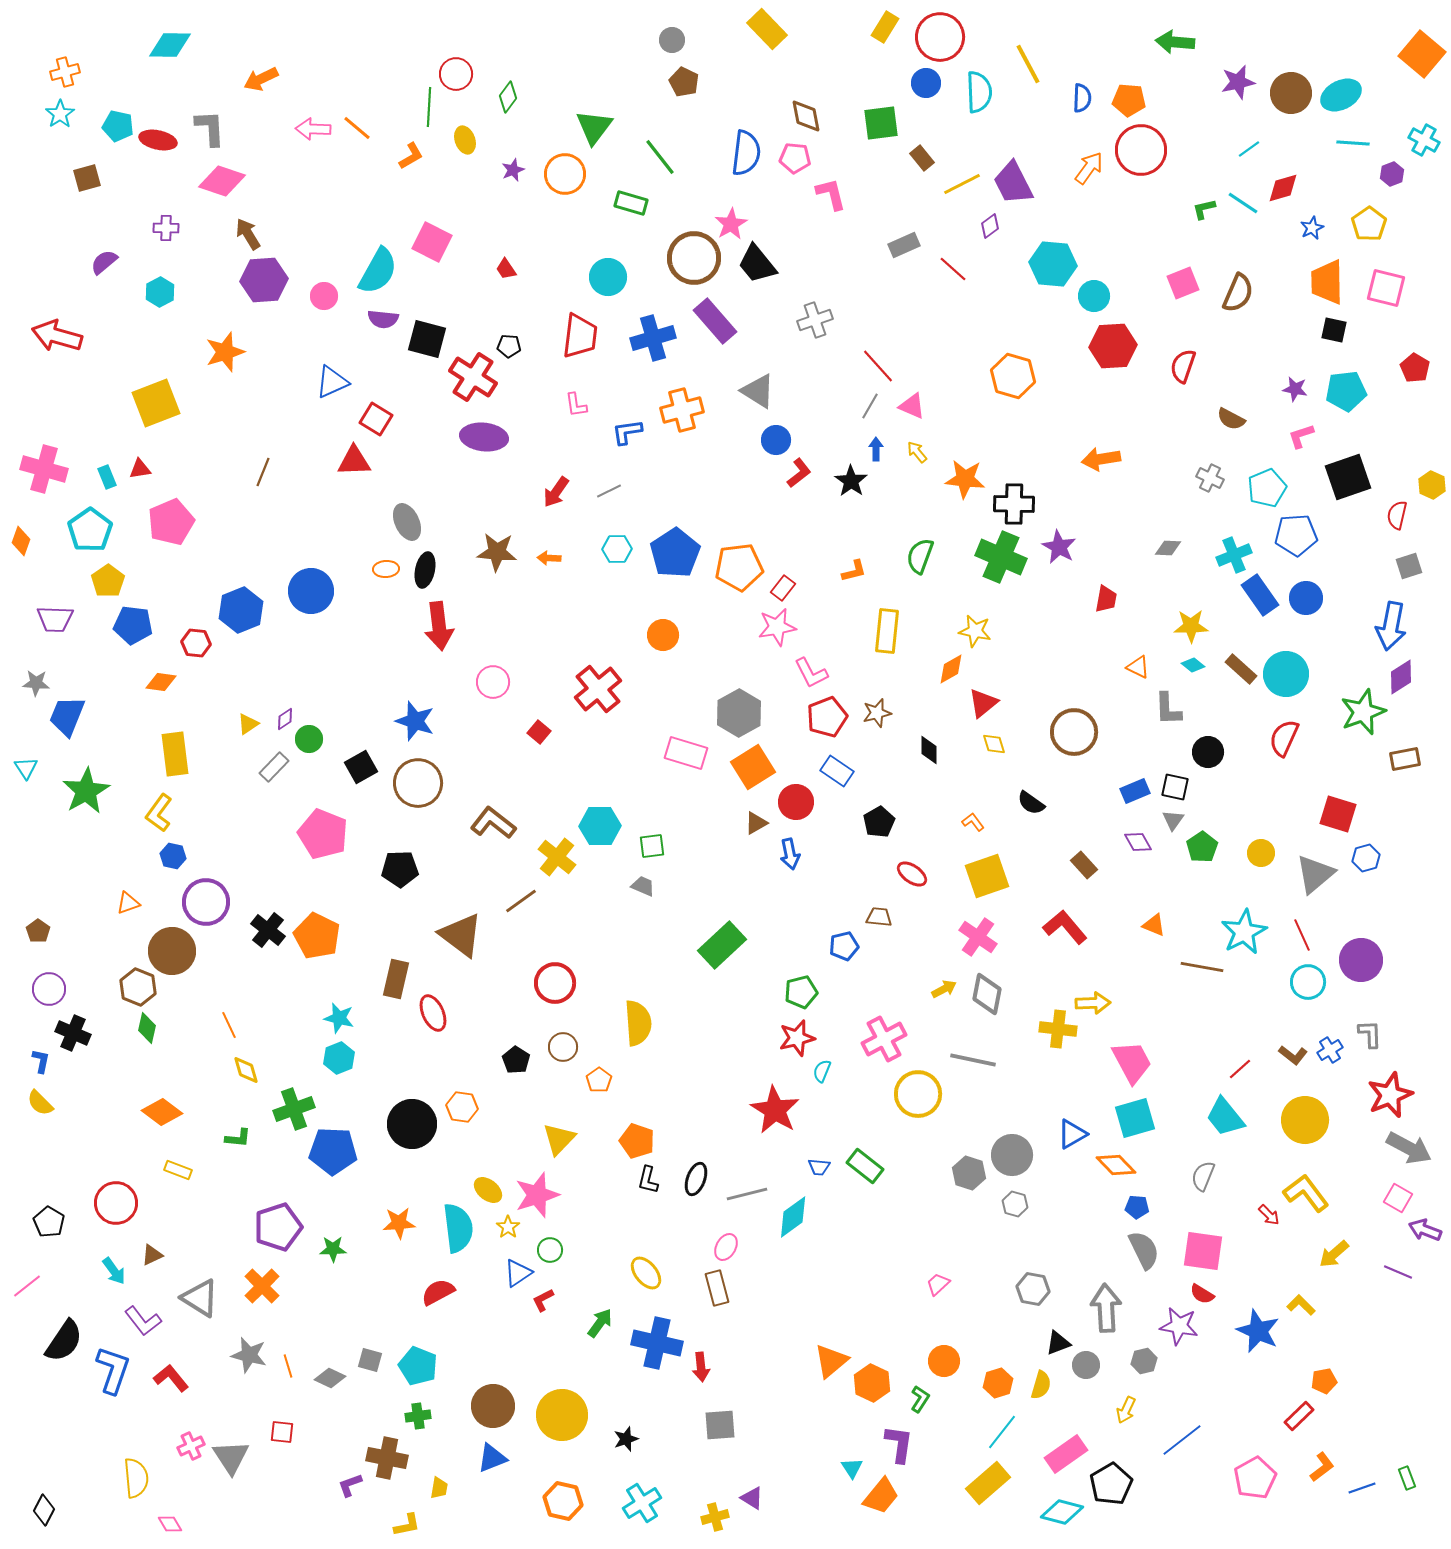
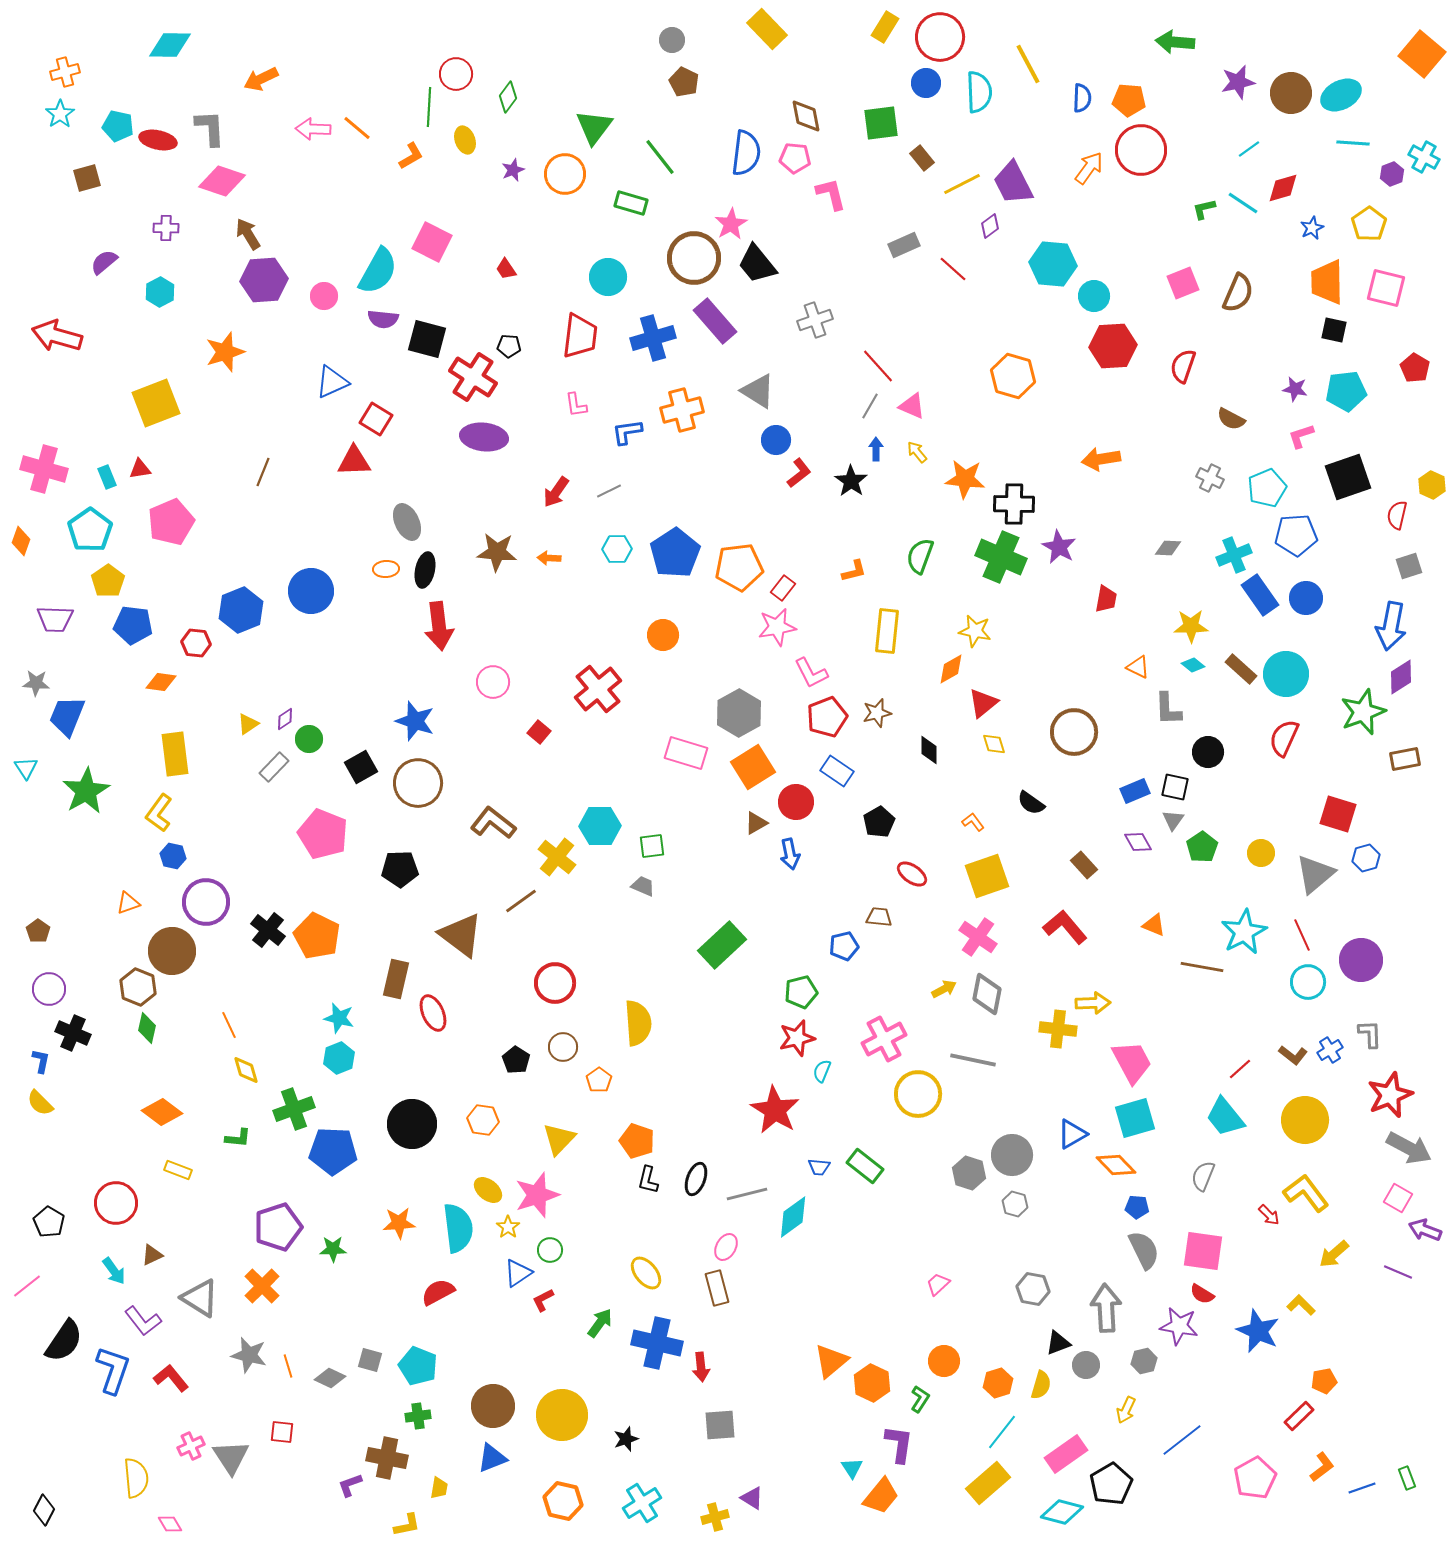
cyan cross at (1424, 140): moved 17 px down
orange hexagon at (462, 1107): moved 21 px right, 13 px down
